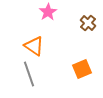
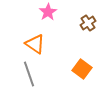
brown cross: rotated 14 degrees clockwise
orange triangle: moved 1 px right, 2 px up
orange square: rotated 30 degrees counterclockwise
